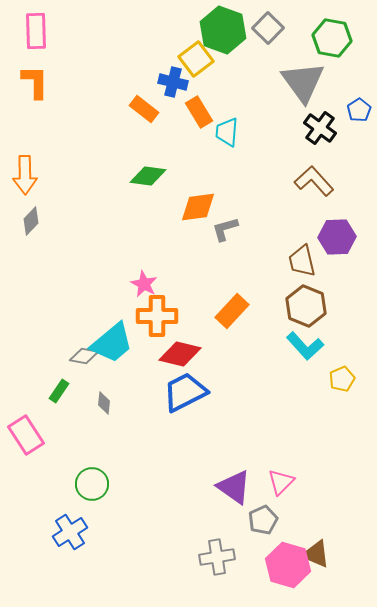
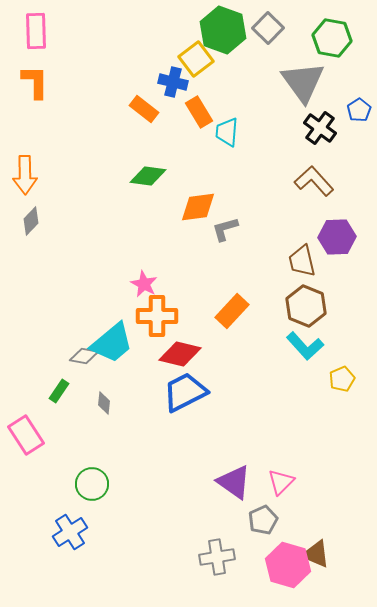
purple triangle at (234, 487): moved 5 px up
